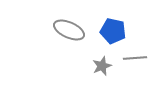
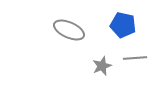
blue pentagon: moved 10 px right, 6 px up
